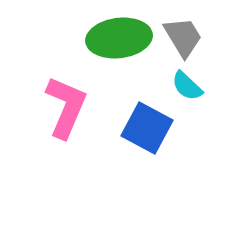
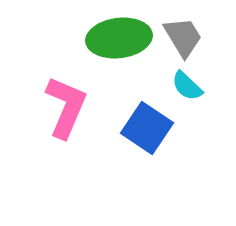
blue square: rotated 6 degrees clockwise
